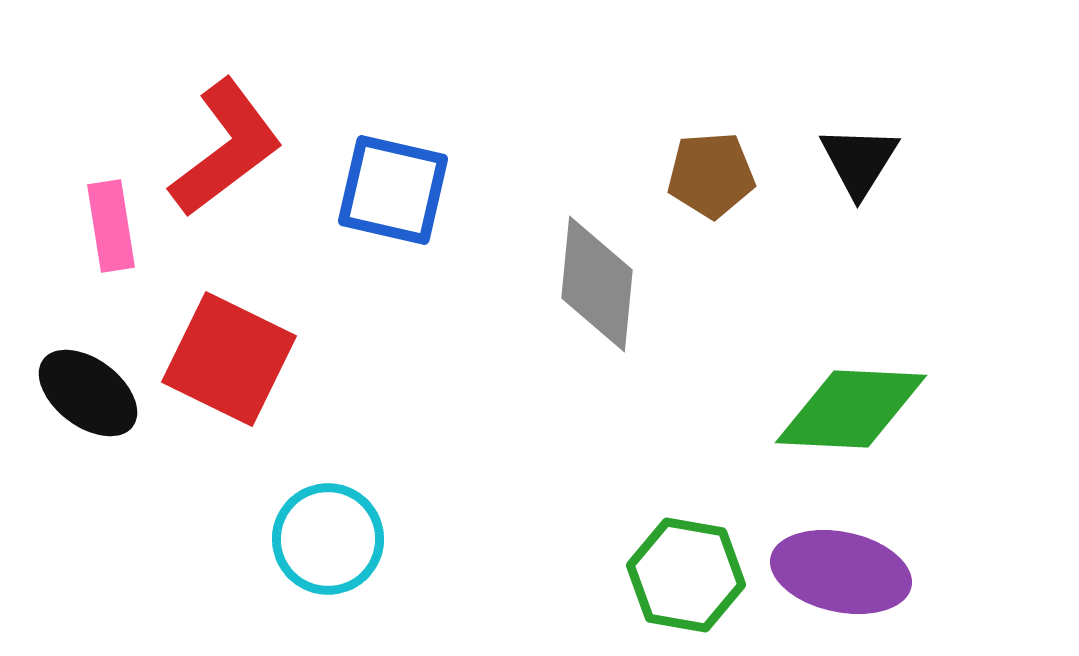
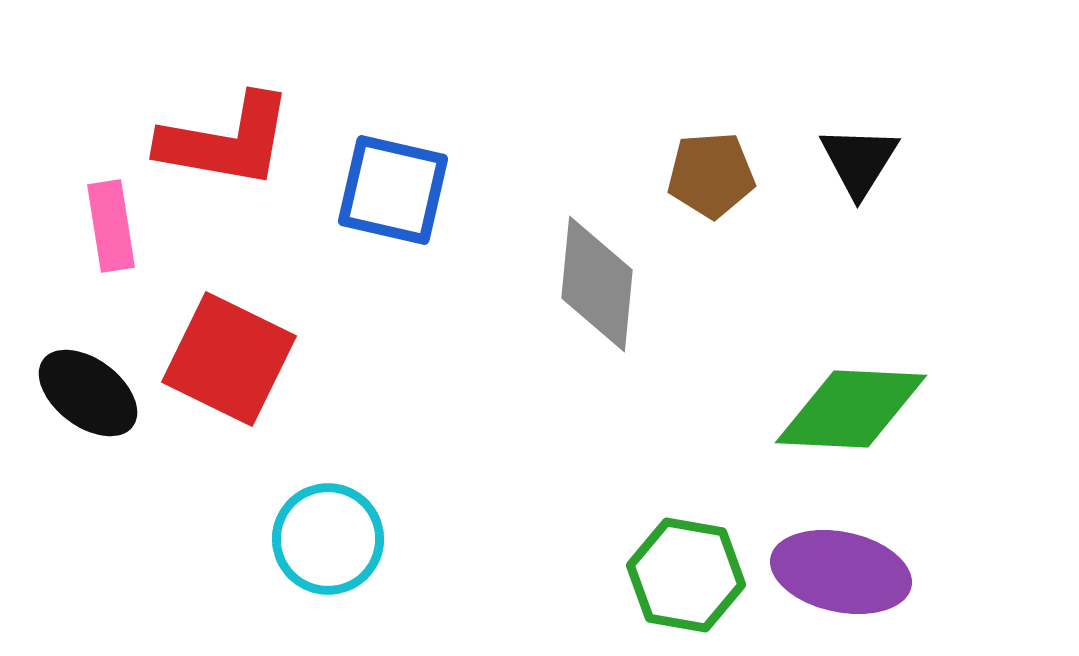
red L-shape: moved 7 px up; rotated 47 degrees clockwise
